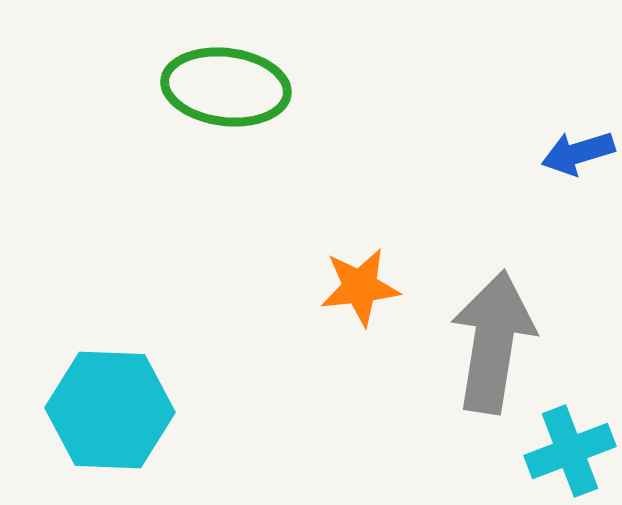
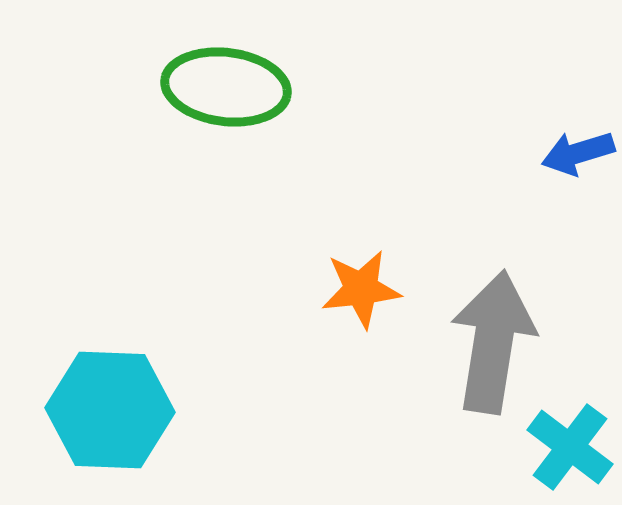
orange star: moved 1 px right, 2 px down
cyan cross: moved 4 px up; rotated 32 degrees counterclockwise
